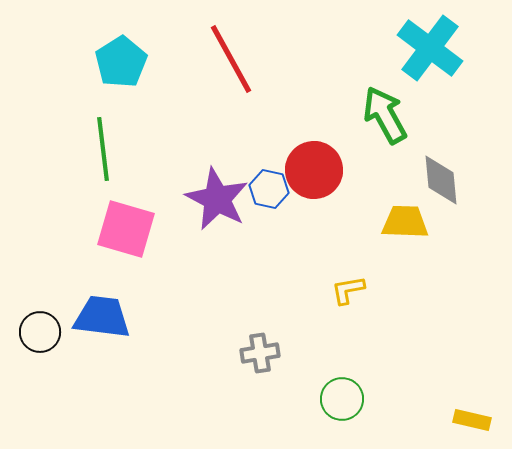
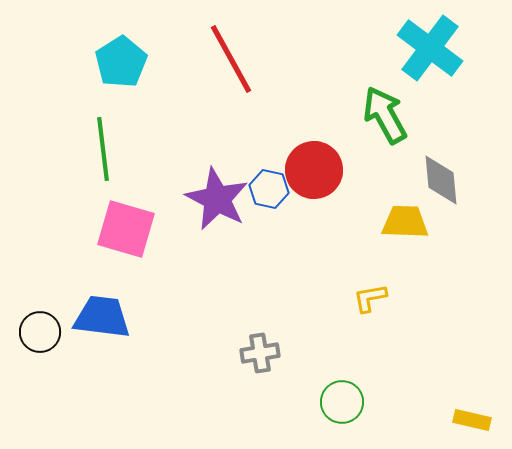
yellow L-shape: moved 22 px right, 8 px down
green circle: moved 3 px down
